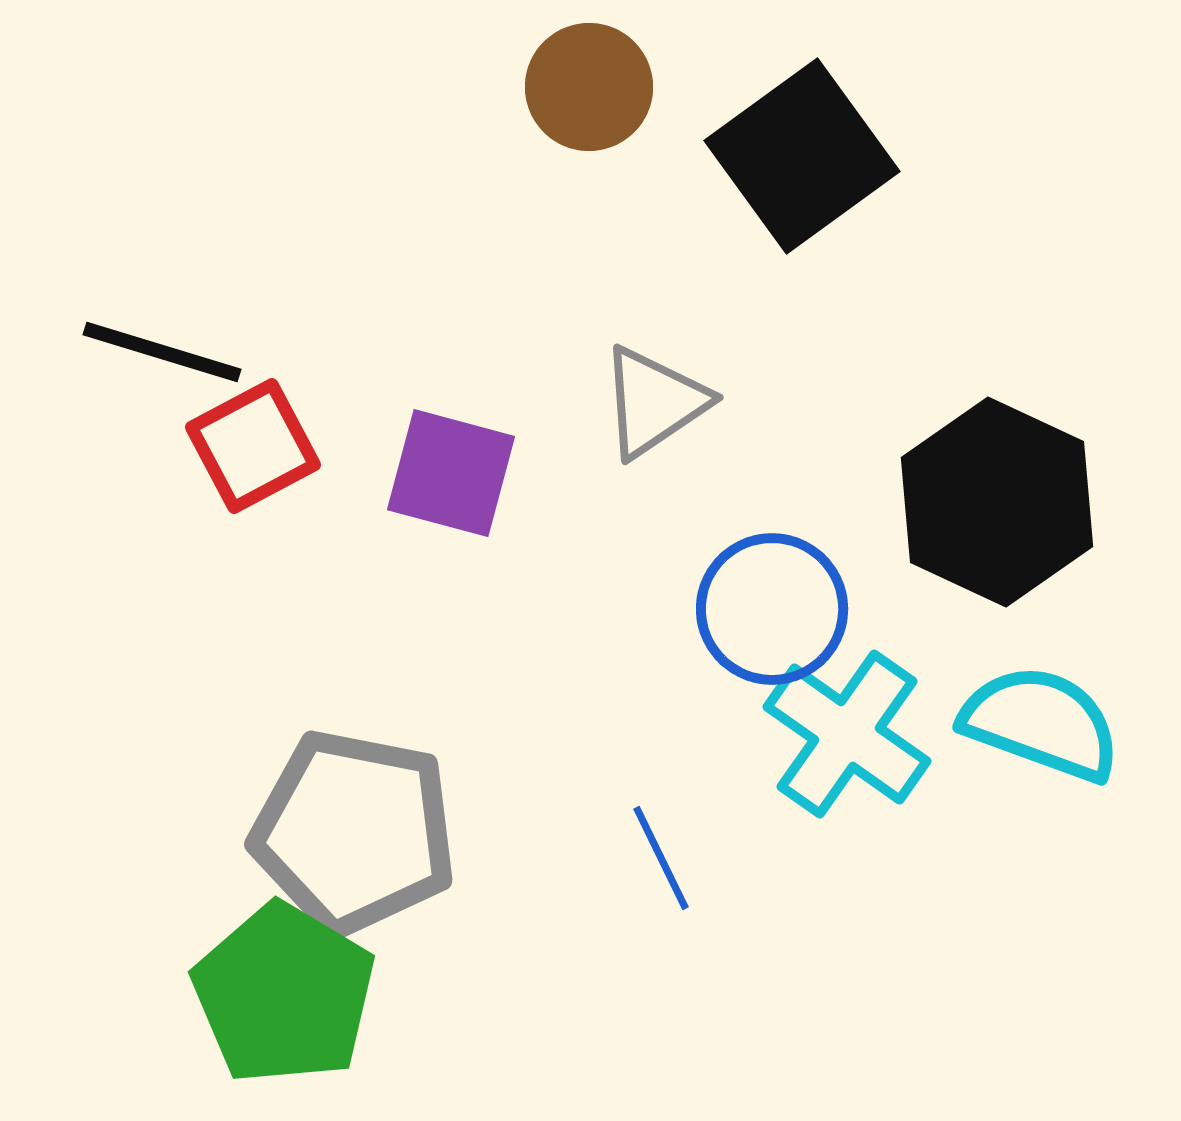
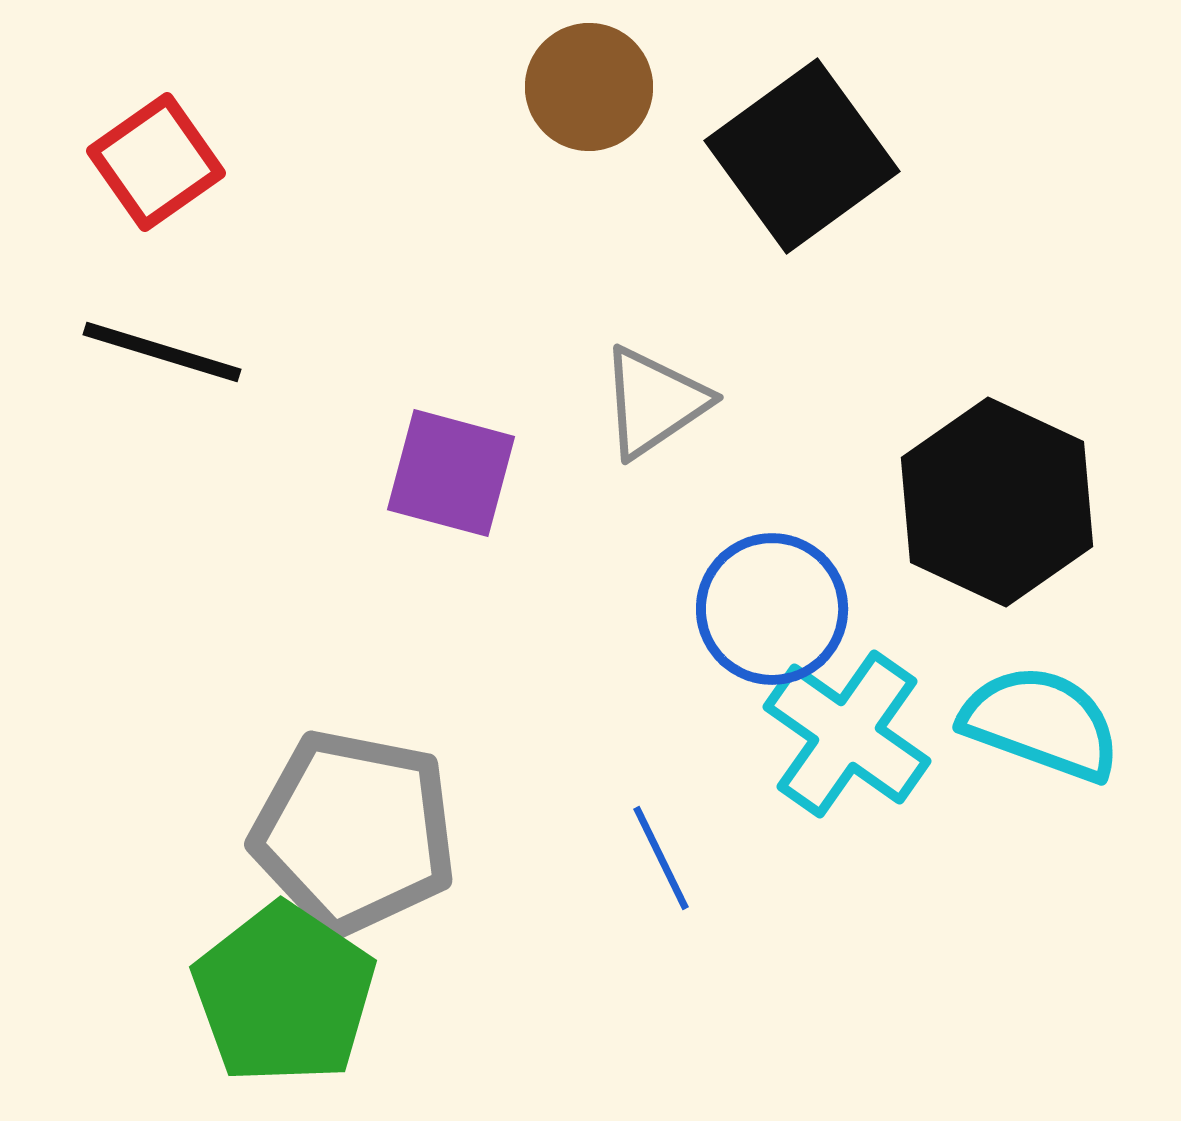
red square: moved 97 px left, 284 px up; rotated 7 degrees counterclockwise
green pentagon: rotated 3 degrees clockwise
